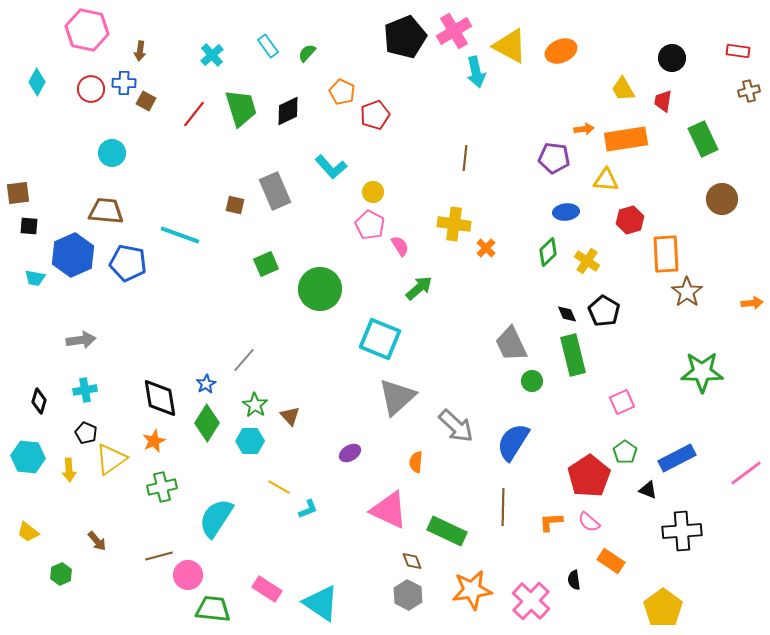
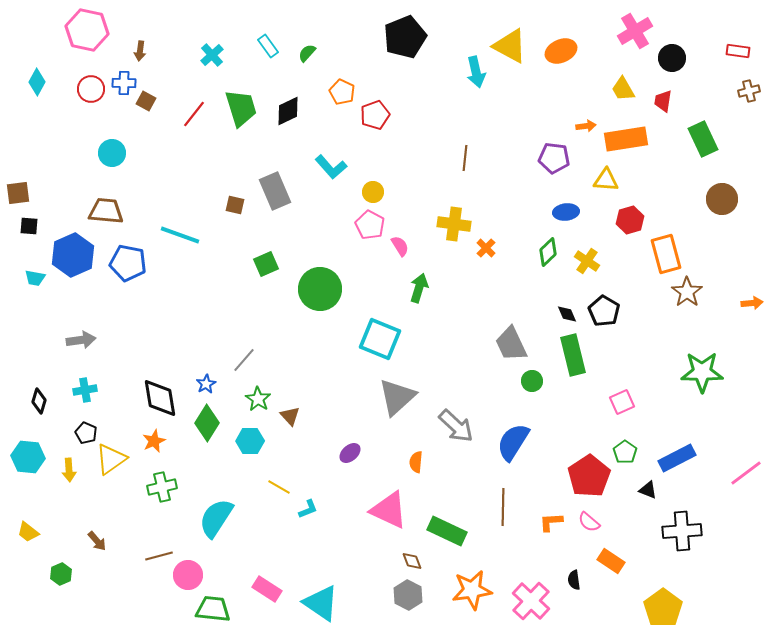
pink cross at (454, 31): moved 181 px right
orange arrow at (584, 129): moved 2 px right, 3 px up
orange rectangle at (666, 254): rotated 12 degrees counterclockwise
green arrow at (419, 288): rotated 32 degrees counterclockwise
green star at (255, 405): moved 3 px right, 6 px up
purple ellipse at (350, 453): rotated 10 degrees counterclockwise
